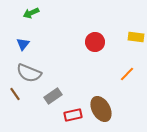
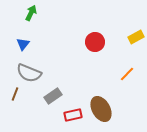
green arrow: rotated 140 degrees clockwise
yellow rectangle: rotated 35 degrees counterclockwise
brown line: rotated 56 degrees clockwise
